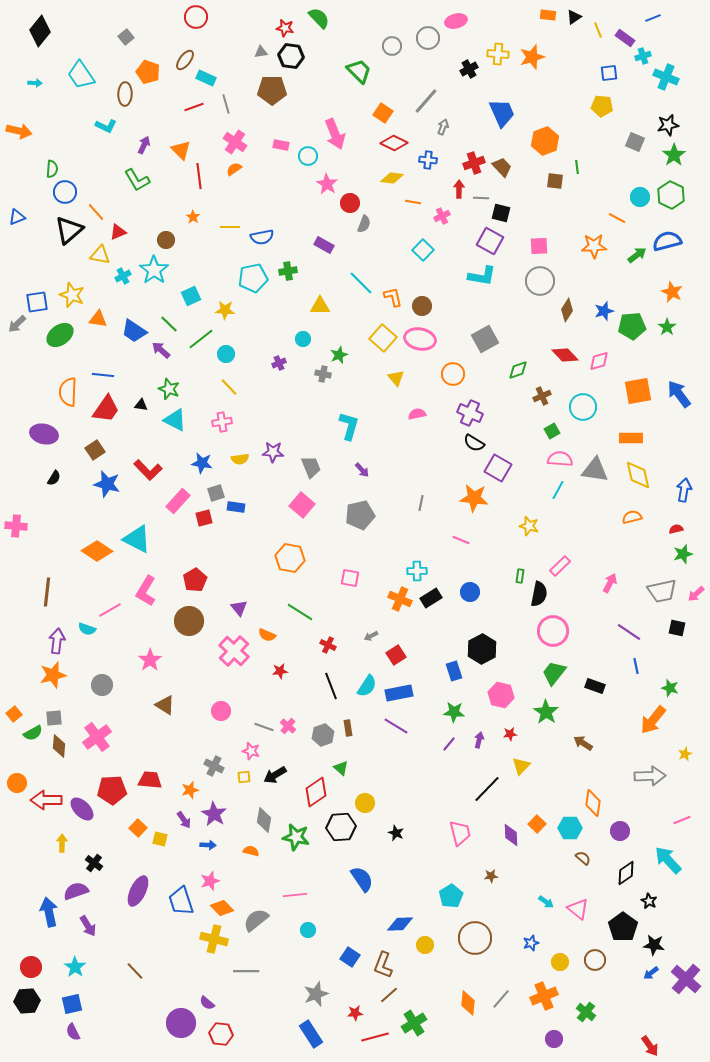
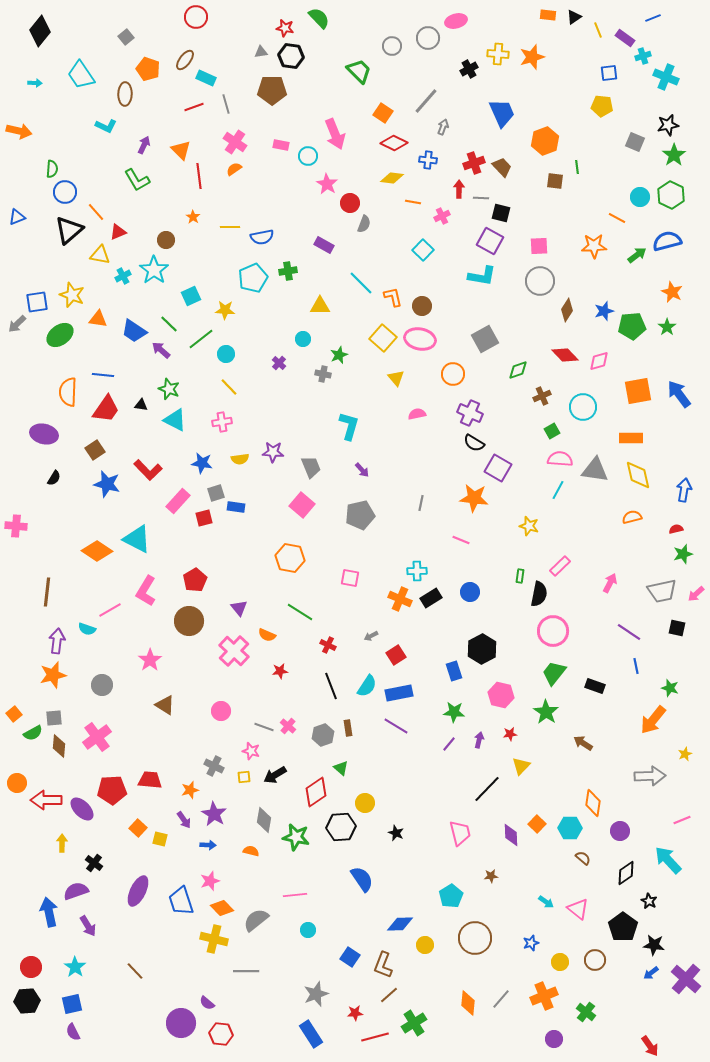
orange pentagon at (148, 72): moved 3 px up
cyan pentagon at (253, 278): rotated 12 degrees counterclockwise
purple cross at (279, 363): rotated 24 degrees counterclockwise
